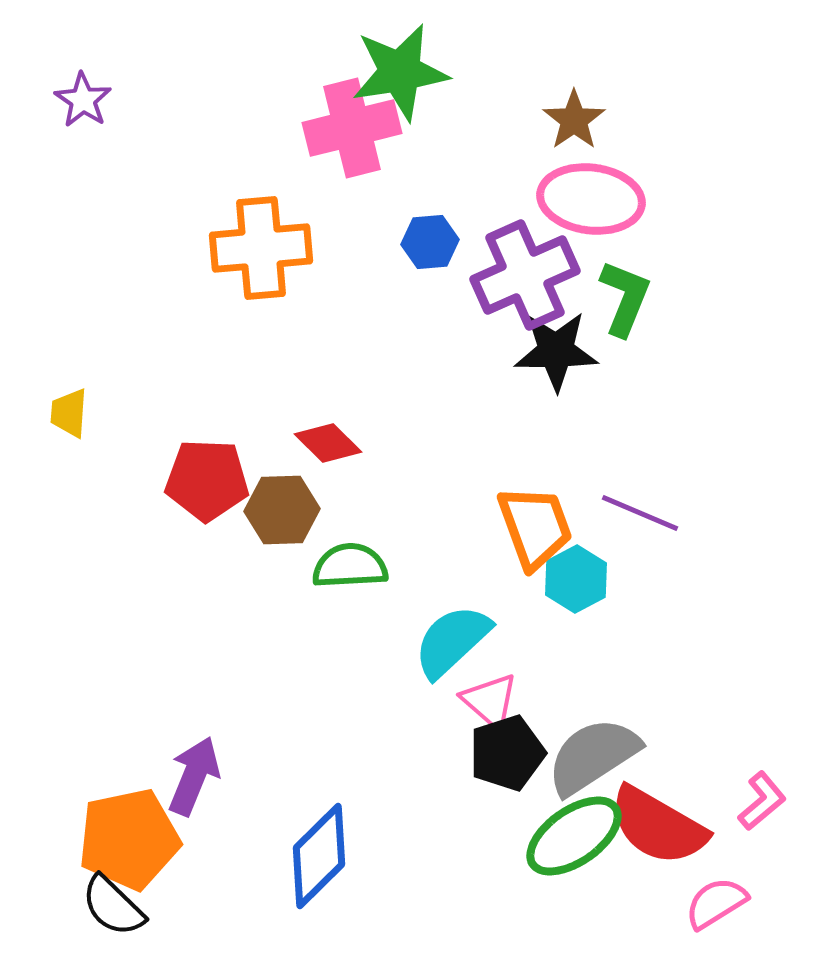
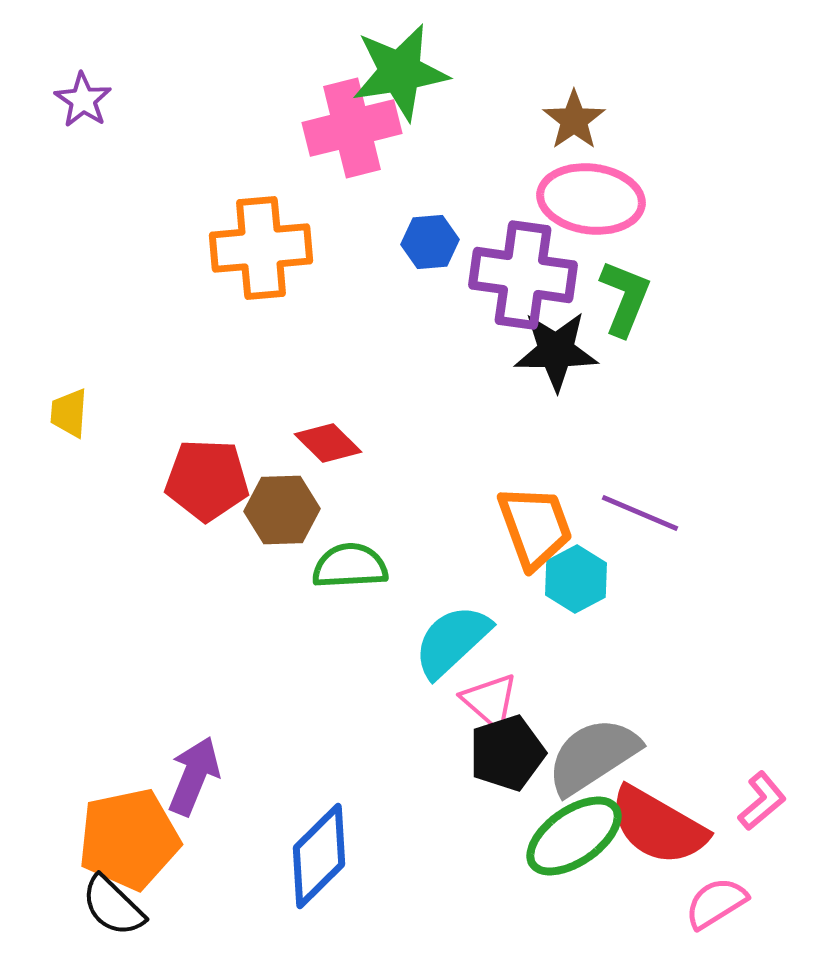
purple cross: moved 2 px left; rotated 32 degrees clockwise
